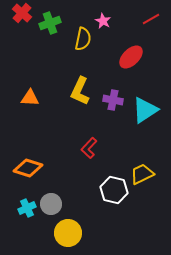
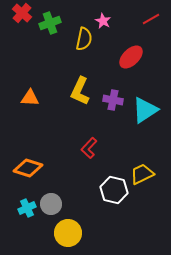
yellow semicircle: moved 1 px right
